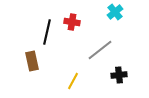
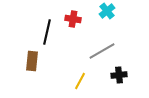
cyan cross: moved 8 px left, 1 px up
red cross: moved 1 px right, 3 px up
gray line: moved 2 px right, 1 px down; rotated 8 degrees clockwise
brown rectangle: rotated 18 degrees clockwise
yellow line: moved 7 px right
